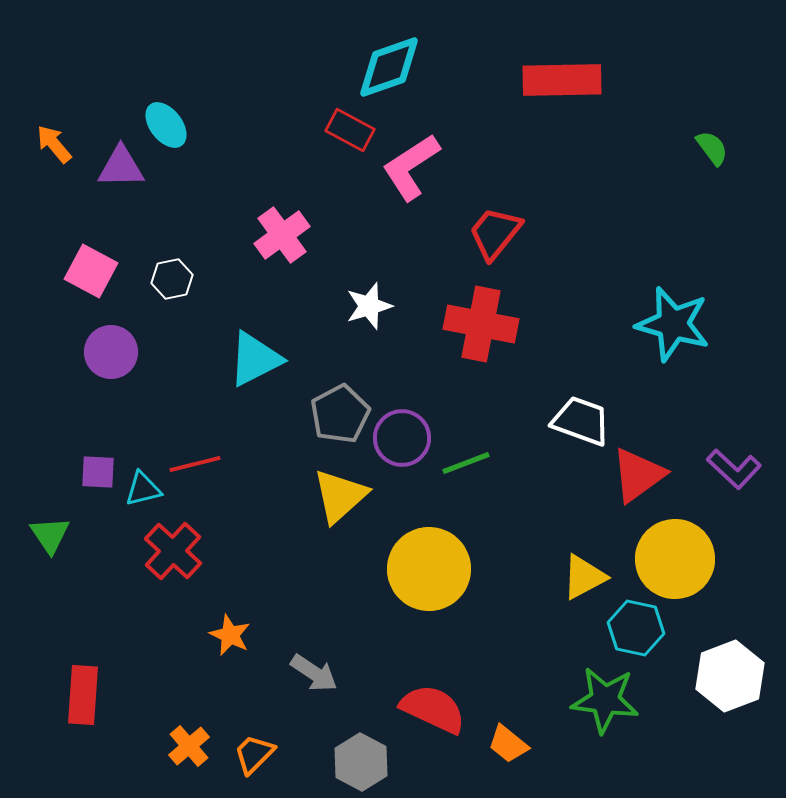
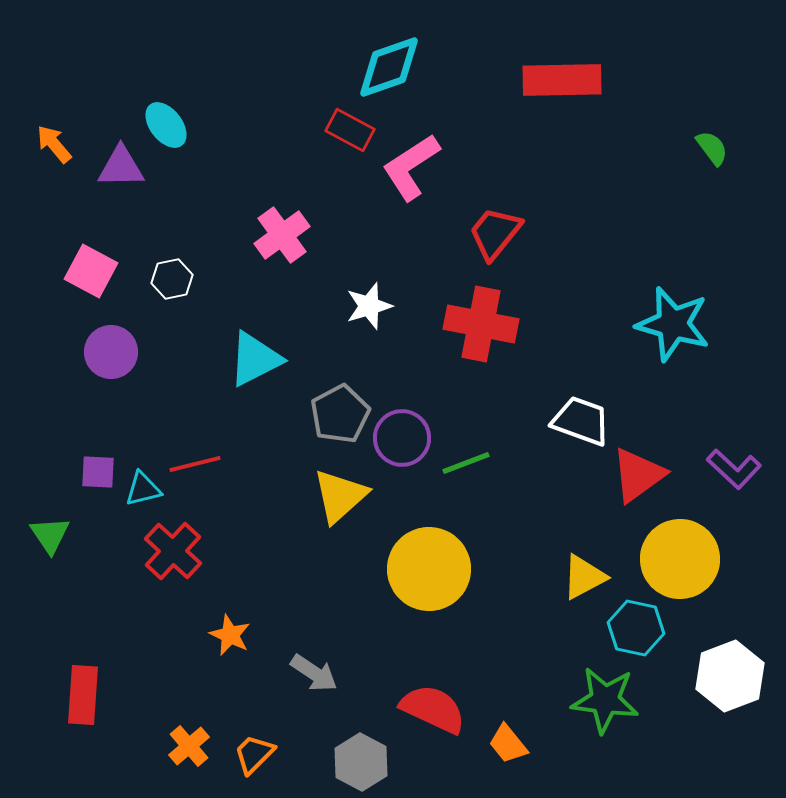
yellow circle at (675, 559): moved 5 px right
orange trapezoid at (508, 744): rotated 12 degrees clockwise
